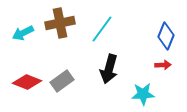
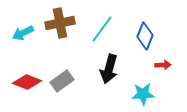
blue diamond: moved 21 px left
